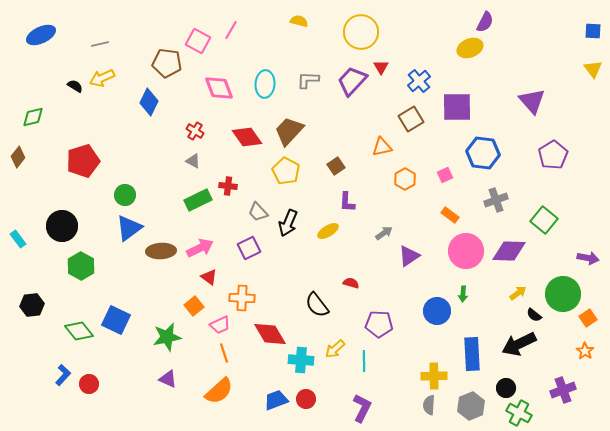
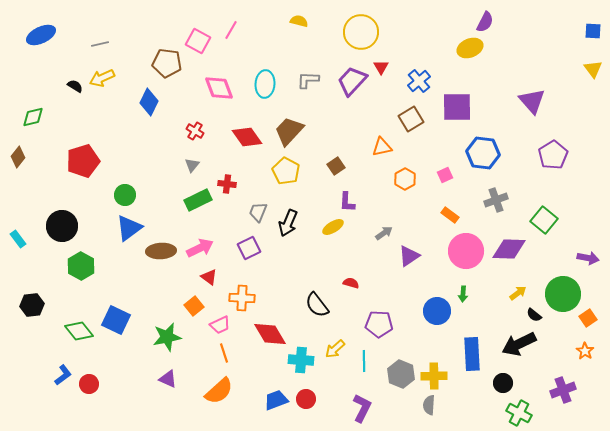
gray triangle at (193, 161): moved 1 px left, 4 px down; rotated 42 degrees clockwise
red cross at (228, 186): moved 1 px left, 2 px up
gray trapezoid at (258, 212): rotated 65 degrees clockwise
yellow ellipse at (328, 231): moved 5 px right, 4 px up
purple diamond at (509, 251): moved 2 px up
blue L-shape at (63, 375): rotated 10 degrees clockwise
black circle at (506, 388): moved 3 px left, 5 px up
gray hexagon at (471, 406): moved 70 px left, 32 px up; rotated 16 degrees counterclockwise
